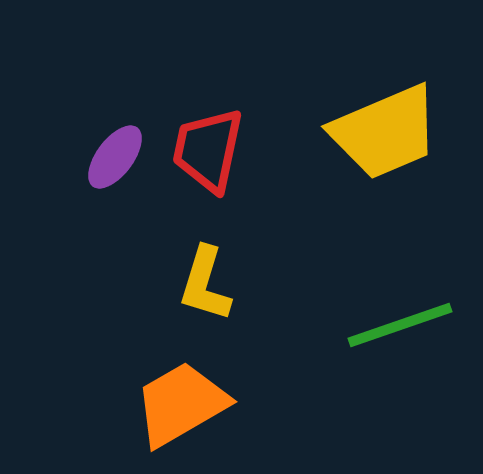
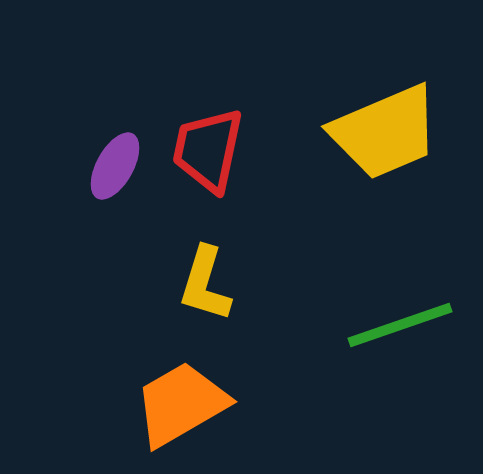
purple ellipse: moved 9 px down; rotated 8 degrees counterclockwise
